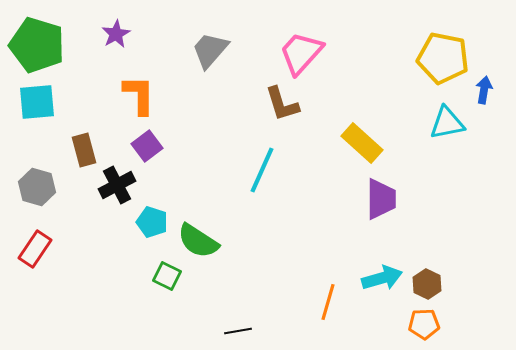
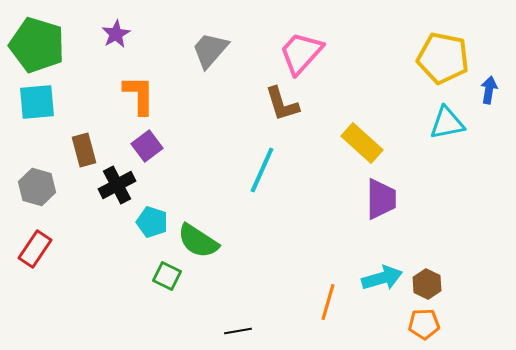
blue arrow: moved 5 px right
